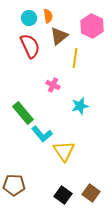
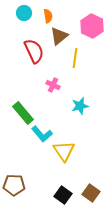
cyan circle: moved 5 px left, 5 px up
red semicircle: moved 4 px right, 5 px down
